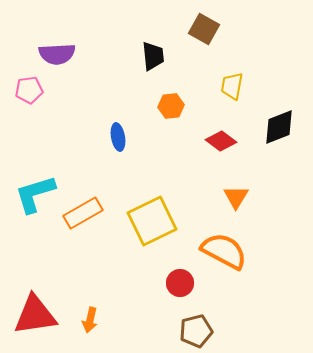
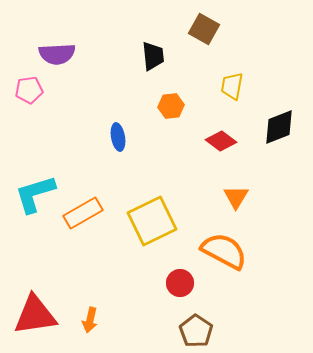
brown pentagon: rotated 24 degrees counterclockwise
